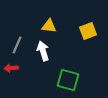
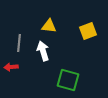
gray line: moved 2 px right, 2 px up; rotated 18 degrees counterclockwise
red arrow: moved 1 px up
